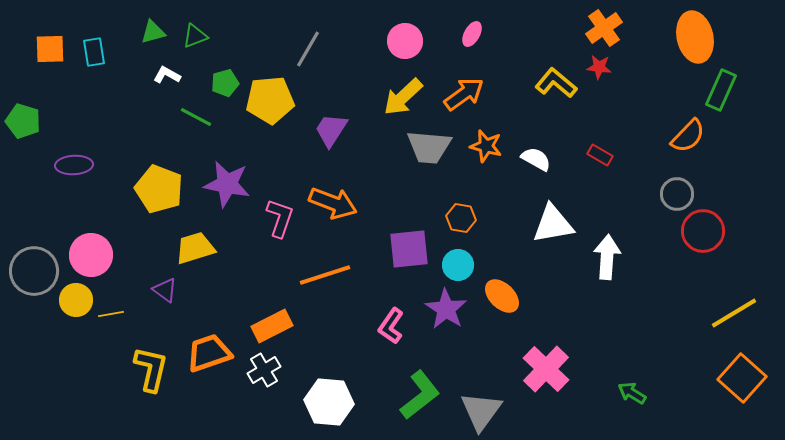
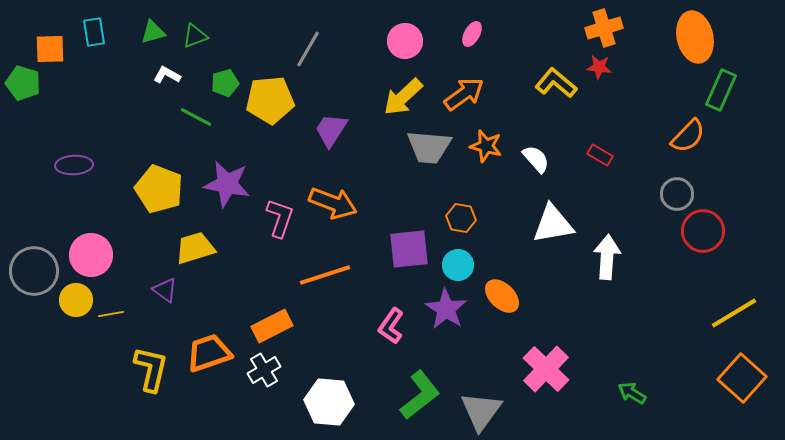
orange cross at (604, 28): rotated 18 degrees clockwise
cyan rectangle at (94, 52): moved 20 px up
green pentagon at (23, 121): moved 38 px up
white semicircle at (536, 159): rotated 20 degrees clockwise
